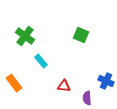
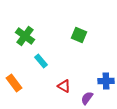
green square: moved 2 px left
blue cross: rotated 28 degrees counterclockwise
red triangle: rotated 24 degrees clockwise
purple semicircle: rotated 40 degrees clockwise
